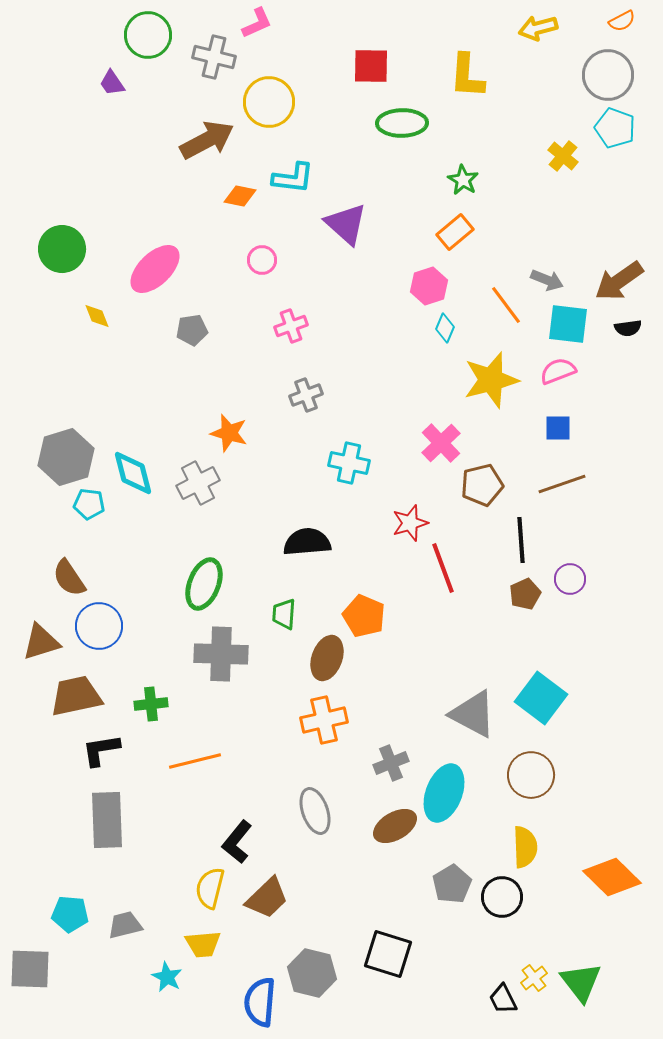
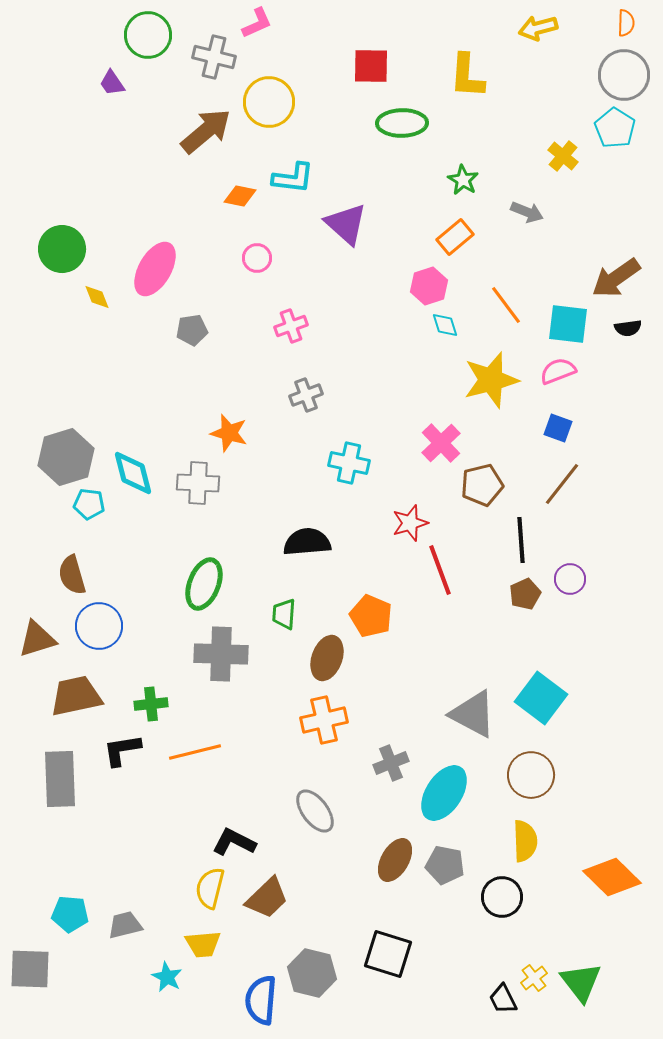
orange semicircle at (622, 21): moved 4 px right, 2 px down; rotated 60 degrees counterclockwise
gray circle at (608, 75): moved 16 px right
cyan pentagon at (615, 128): rotated 12 degrees clockwise
brown arrow at (207, 140): moved 1 px left, 9 px up; rotated 12 degrees counterclockwise
orange rectangle at (455, 232): moved 5 px down
pink circle at (262, 260): moved 5 px left, 2 px up
pink ellipse at (155, 269): rotated 16 degrees counterclockwise
gray arrow at (547, 280): moved 20 px left, 68 px up
brown arrow at (619, 281): moved 3 px left, 3 px up
yellow diamond at (97, 316): moved 19 px up
cyan diamond at (445, 328): moved 3 px up; rotated 40 degrees counterclockwise
blue square at (558, 428): rotated 20 degrees clockwise
gray cross at (198, 483): rotated 30 degrees clockwise
brown line at (562, 484): rotated 33 degrees counterclockwise
red line at (443, 568): moved 3 px left, 2 px down
brown semicircle at (69, 578): moved 3 px right, 3 px up; rotated 18 degrees clockwise
orange pentagon at (364, 616): moved 7 px right
brown triangle at (41, 642): moved 4 px left, 3 px up
black L-shape at (101, 750): moved 21 px right
orange line at (195, 761): moved 9 px up
cyan ellipse at (444, 793): rotated 12 degrees clockwise
gray ellipse at (315, 811): rotated 18 degrees counterclockwise
gray rectangle at (107, 820): moved 47 px left, 41 px up
brown ellipse at (395, 826): moved 34 px down; rotated 30 degrees counterclockwise
black L-shape at (237, 842): moved 3 px left; rotated 78 degrees clockwise
yellow semicircle at (525, 847): moved 6 px up
gray pentagon at (452, 884): moved 7 px left, 19 px up; rotated 30 degrees counterclockwise
blue semicircle at (260, 1002): moved 1 px right, 2 px up
